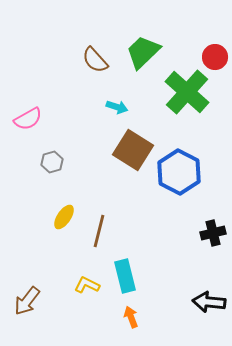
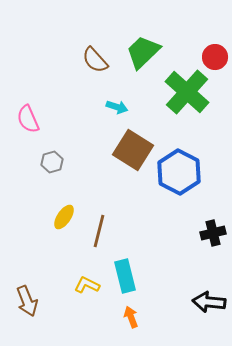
pink semicircle: rotated 96 degrees clockwise
brown arrow: rotated 60 degrees counterclockwise
